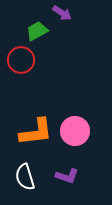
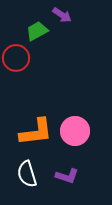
purple arrow: moved 2 px down
red circle: moved 5 px left, 2 px up
white semicircle: moved 2 px right, 3 px up
